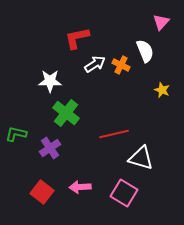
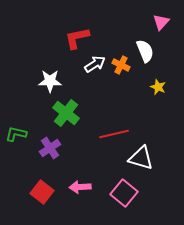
yellow star: moved 4 px left, 3 px up
pink square: rotated 8 degrees clockwise
